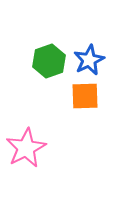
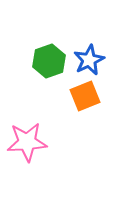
orange square: rotated 20 degrees counterclockwise
pink star: moved 1 px right, 6 px up; rotated 24 degrees clockwise
